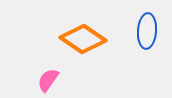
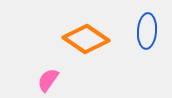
orange diamond: moved 3 px right
